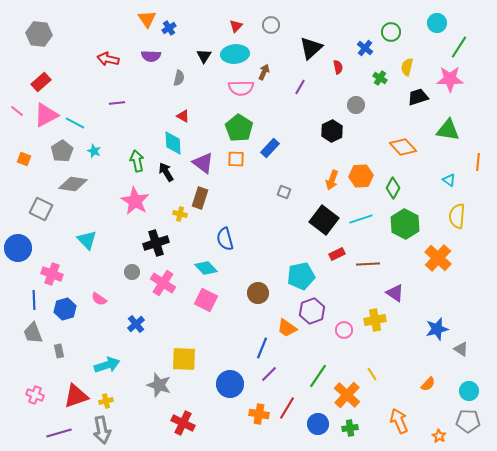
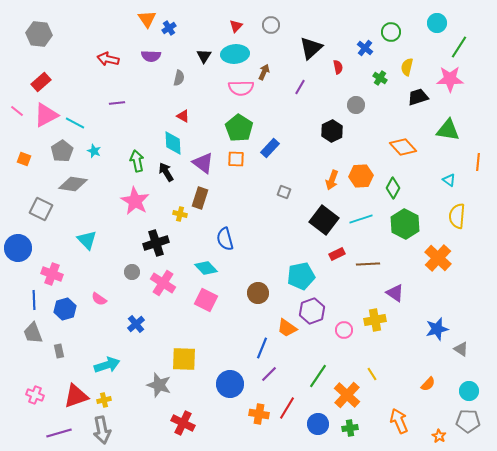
yellow cross at (106, 401): moved 2 px left, 1 px up
